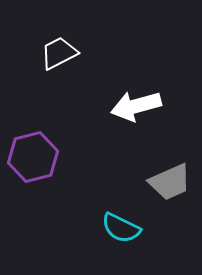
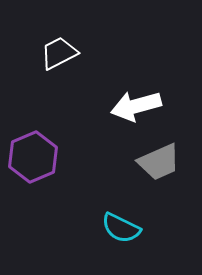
purple hexagon: rotated 9 degrees counterclockwise
gray trapezoid: moved 11 px left, 20 px up
